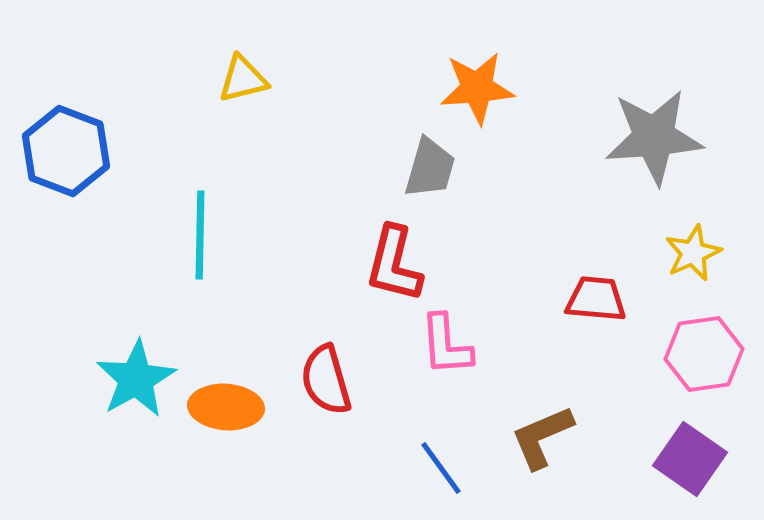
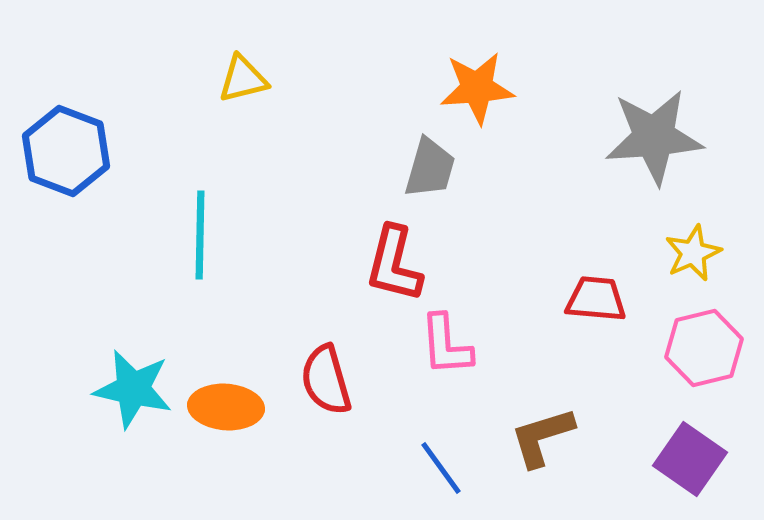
pink hexagon: moved 6 px up; rotated 6 degrees counterclockwise
cyan star: moved 3 px left, 10 px down; rotated 30 degrees counterclockwise
brown L-shape: rotated 6 degrees clockwise
